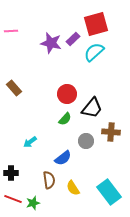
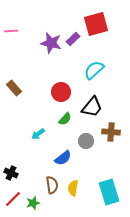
cyan semicircle: moved 18 px down
red circle: moved 6 px left, 2 px up
black trapezoid: moved 1 px up
cyan arrow: moved 8 px right, 8 px up
black cross: rotated 24 degrees clockwise
brown semicircle: moved 3 px right, 5 px down
yellow semicircle: rotated 42 degrees clockwise
cyan rectangle: rotated 20 degrees clockwise
red line: rotated 66 degrees counterclockwise
